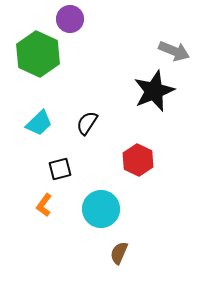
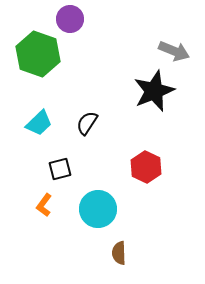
green hexagon: rotated 6 degrees counterclockwise
red hexagon: moved 8 px right, 7 px down
cyan circle: moved 3 px left
brown semicircle: rotated 25 degrees counterclockwise
